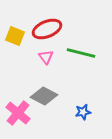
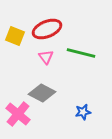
gray diamond: moved 2 px left, 3 px up
pink cross: moved 1 px down
